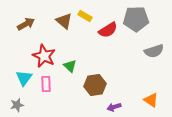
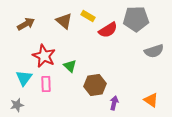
yellow rectangle: moved 3 px right
purple arrow: moved 4 px up; rotated 120 degrees clockwise
